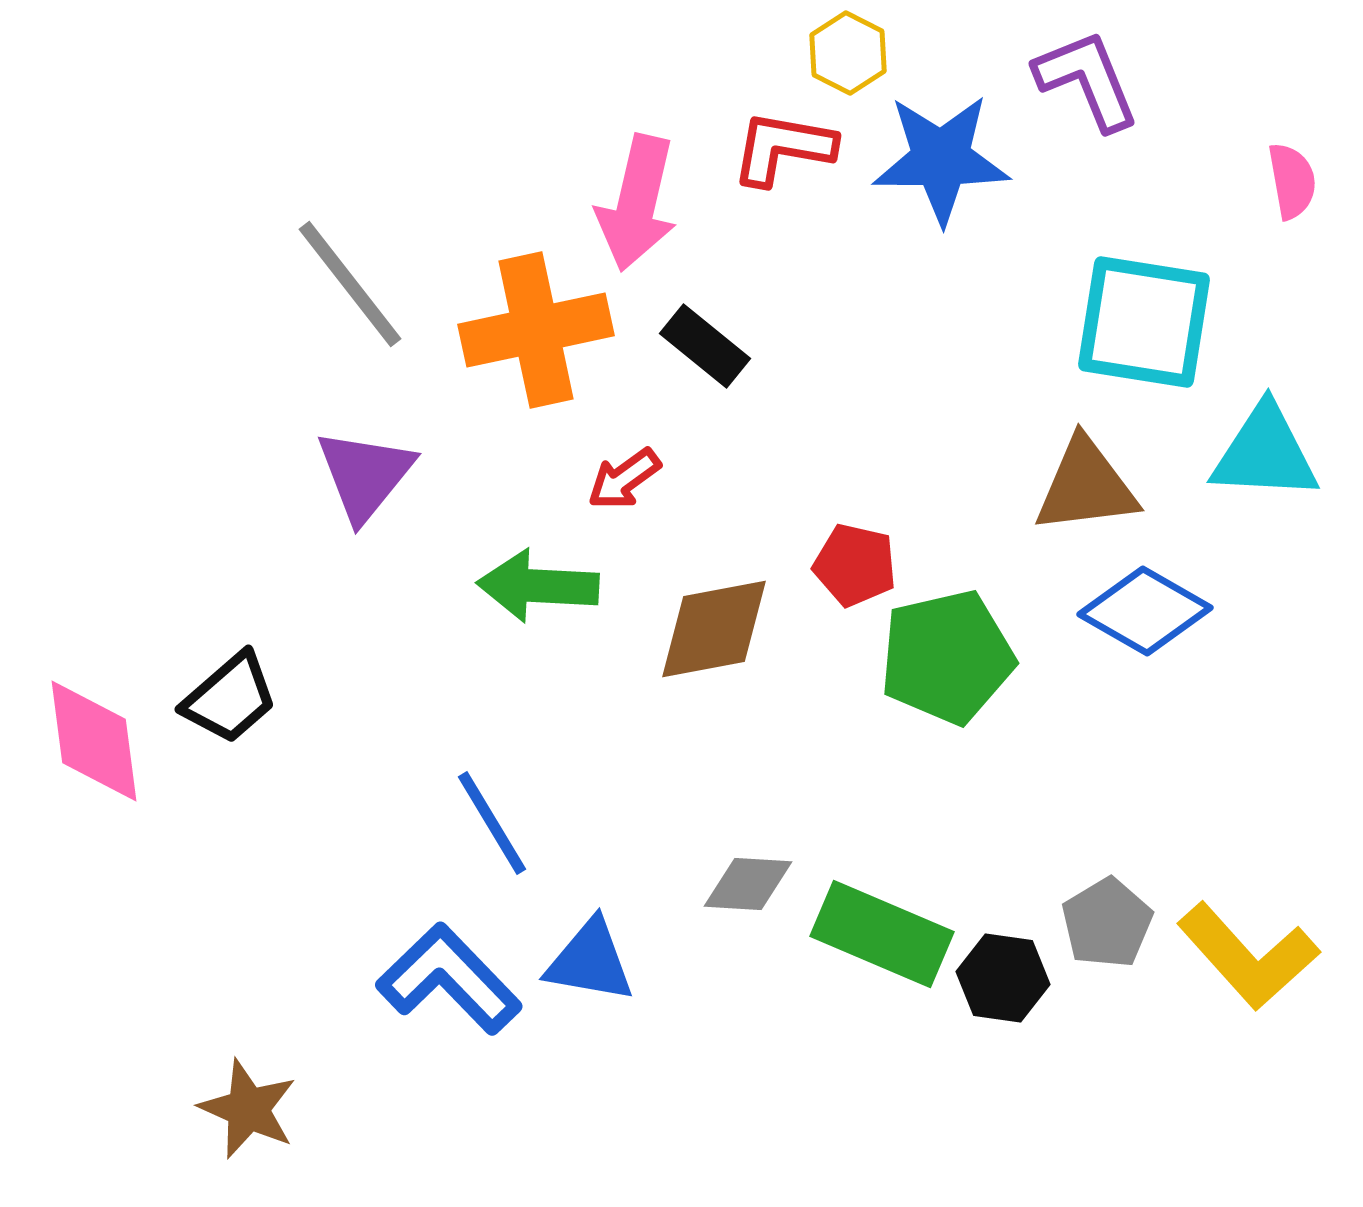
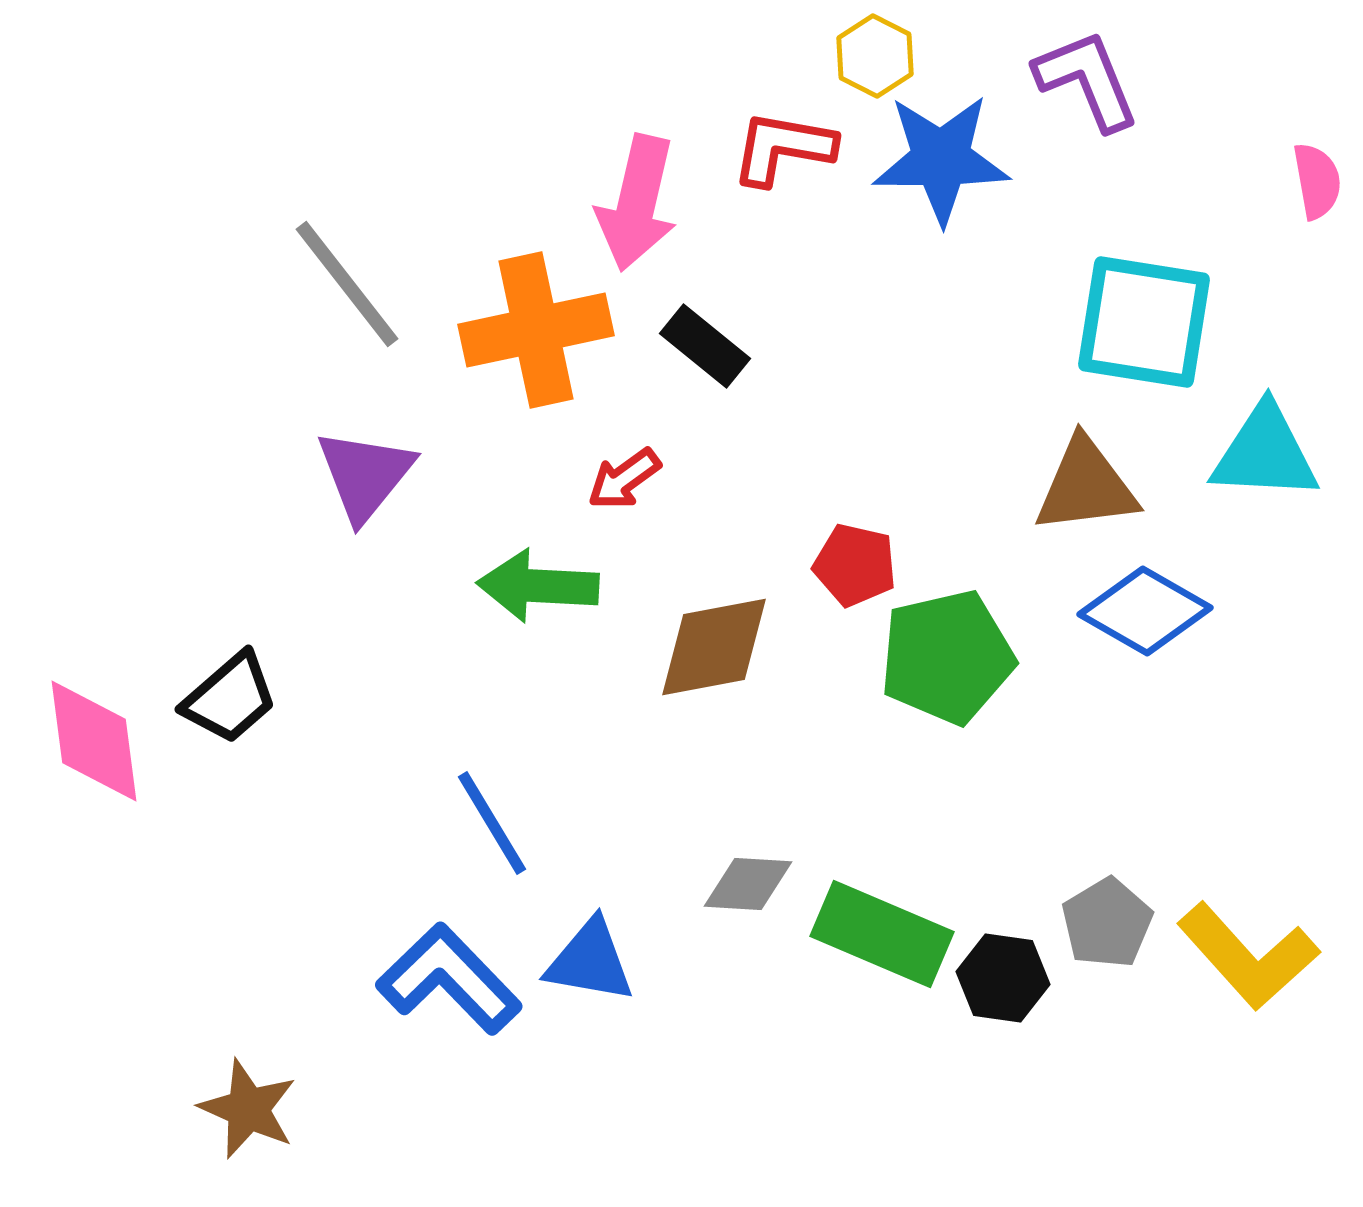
yellow hexagon: moved 27 px right, 3 px down
pink semicircle: moved 25 px right
gray line: moved 3 px left
brown diamond: moved 18 px down
